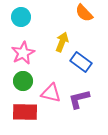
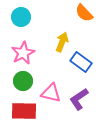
purple L-shape: rotated 20 degrees counterclockwise
red rectangle: moved 1 px left, 1 px up
